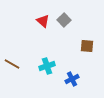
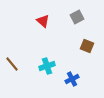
gray square: moved 13 px right, 3 px up; rotated 16 degrees clockwise
brown square: rotated 16 degrees clockwise
brown line: rotated 21 degrees clockwise
